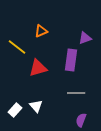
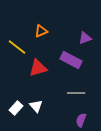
purple rectangle: rotated 70 degrees counterclockwise
white rectangle: moved 1 px right, 2 px up
